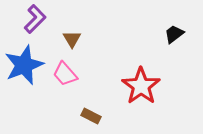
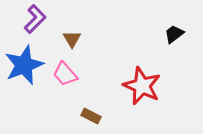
red star: moved 1 px right; rotated 12 degrees counterclockwise
